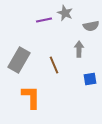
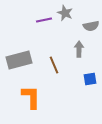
gray rectangle: rotated 45 degrees clockwise
